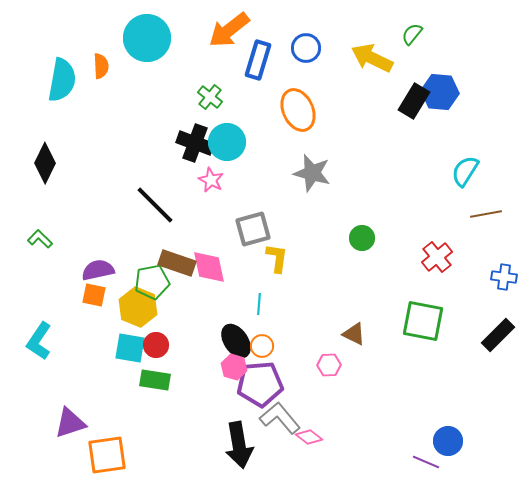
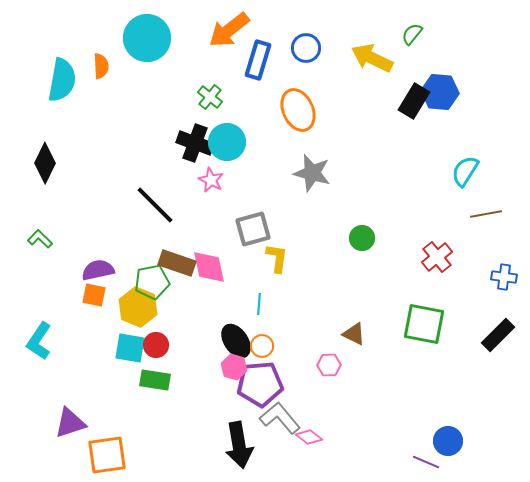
green square at (423, 321): moved 1 px right, 3 px down
